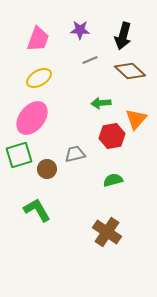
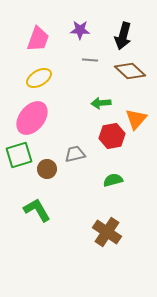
gray line: rotated 28 degrees clockwise
